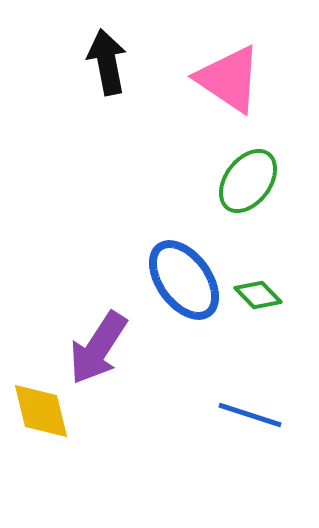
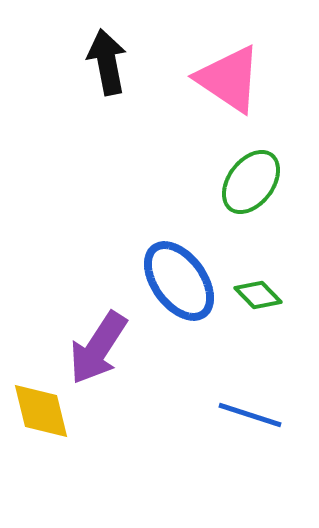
green ellipse: moved 3 px right, 1 px down
blue ellipse: moved 5 px left, 1 px down
